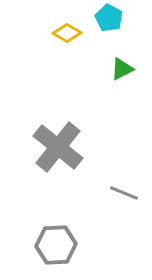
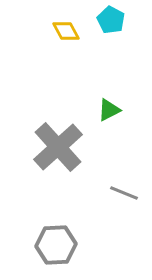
cyan pentagon: moved 2 px right, 2 px down
yellow diamond: moved 1 px left, 2 px up; rotated 32 degrees clockwise
green triangle: moved 13 px left, 41 px down
gray cross: rotated 9 degrees clockwise
